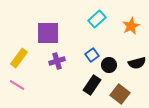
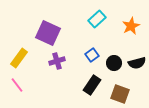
purple square: rotated 25 degrees clockwise
black circle: moved 5 px right, 2 px up
pink line: rotated 21 degrees clockwise
brown square: rotated 18 degrees counterclockwise
